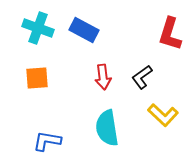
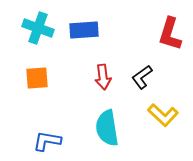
blue rectangle: rotated 32 degrees counterclockwise
